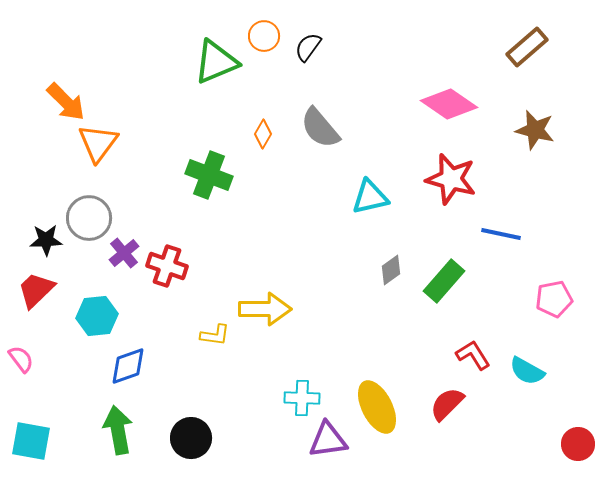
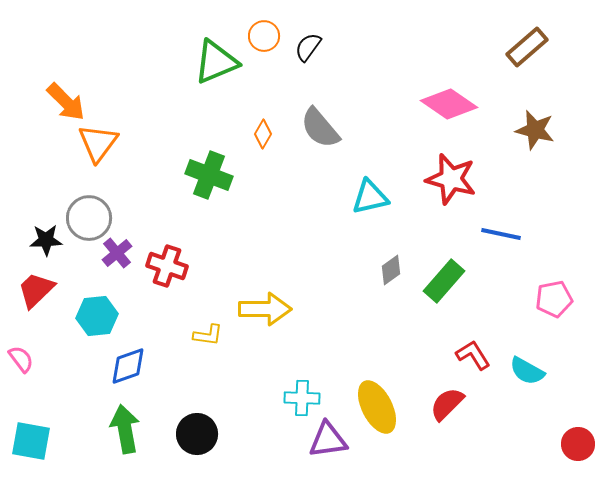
purple cross: moved 7 px left
yellow L-shape: moved 7 px left
green arrow: moved 7 px right, 1 px up
black circle: moved 6 px right, 4 px up
